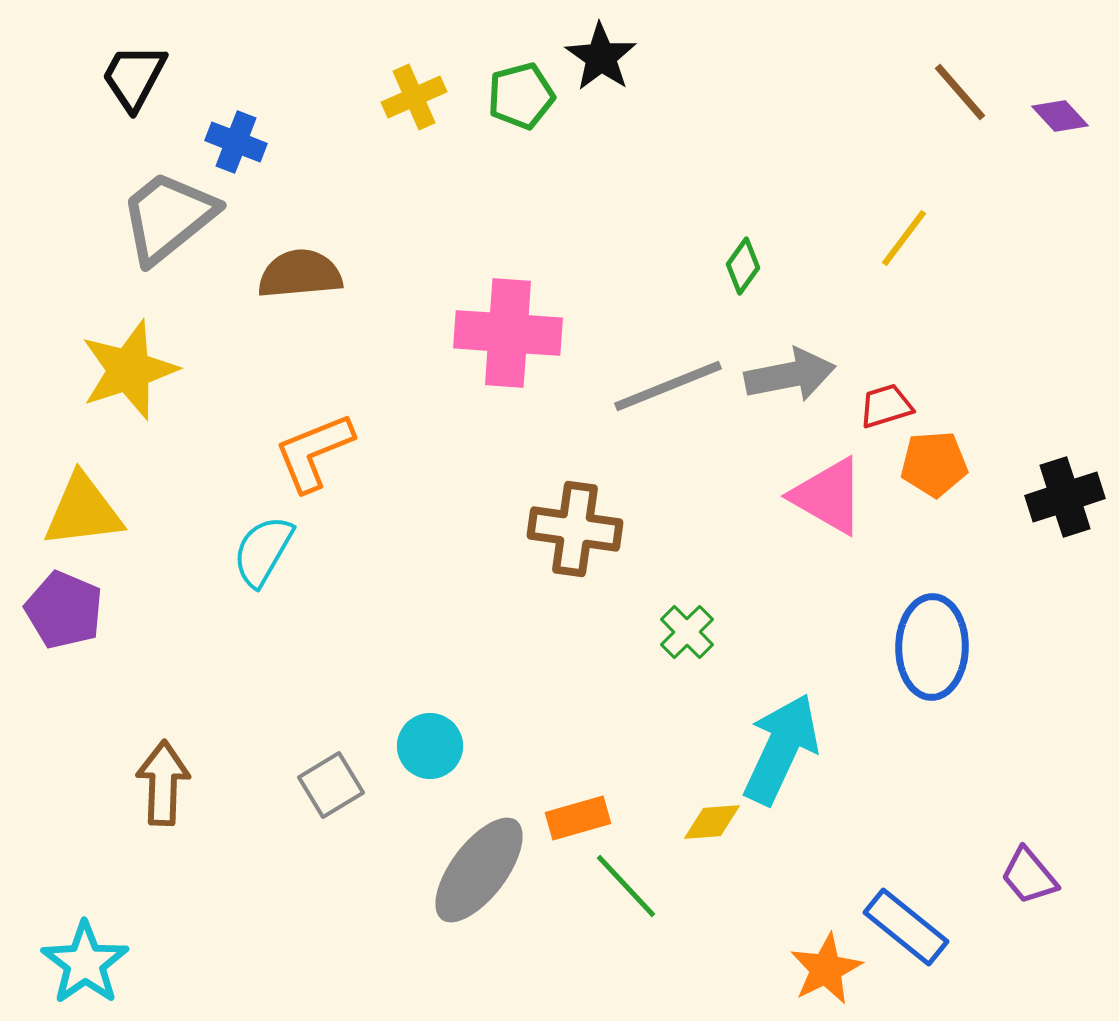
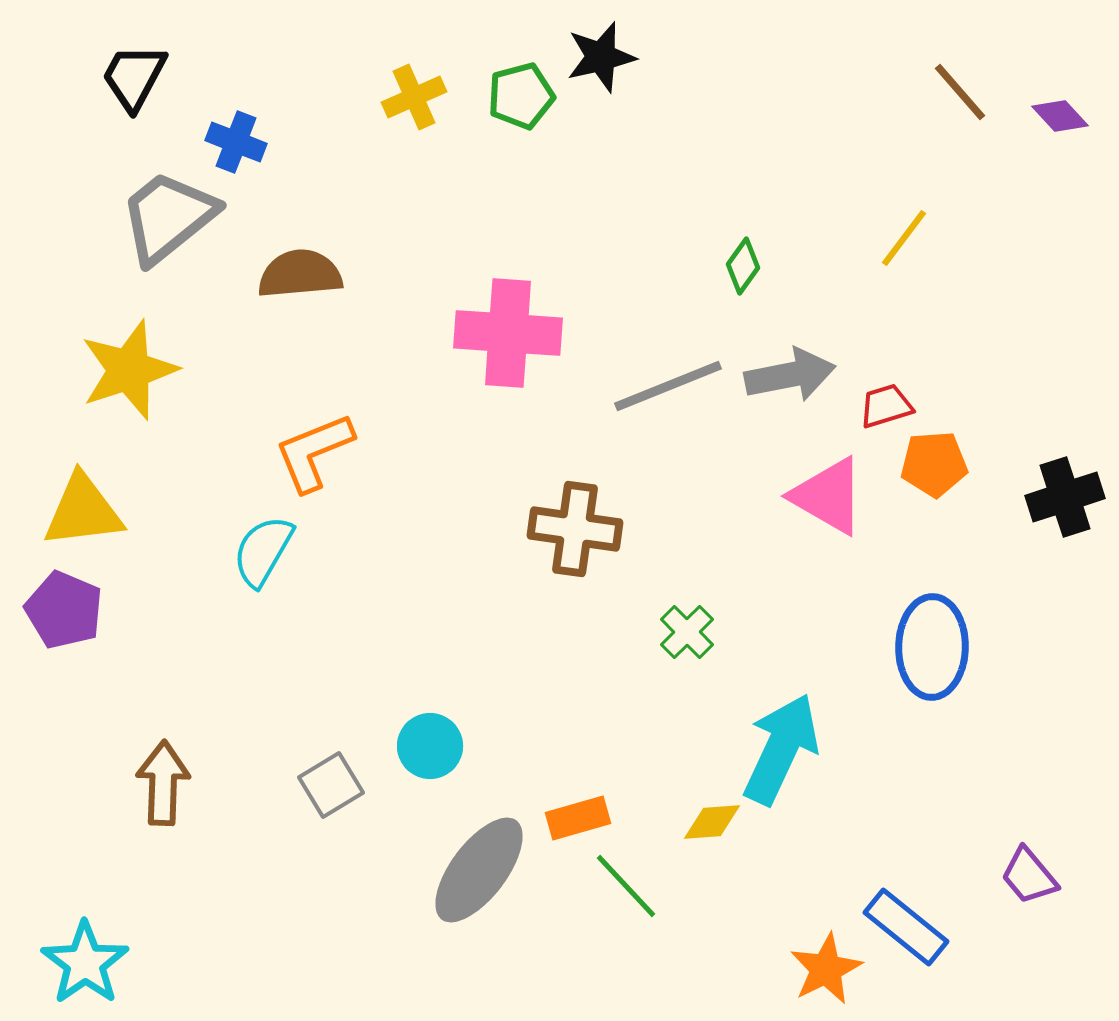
black star: rotated 24 degrees clockwise
